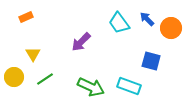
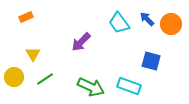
orange circle: moved 4 px up
